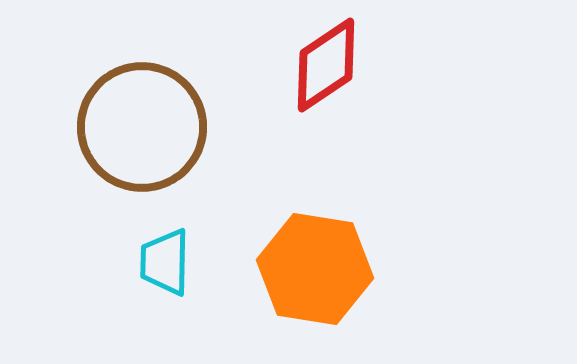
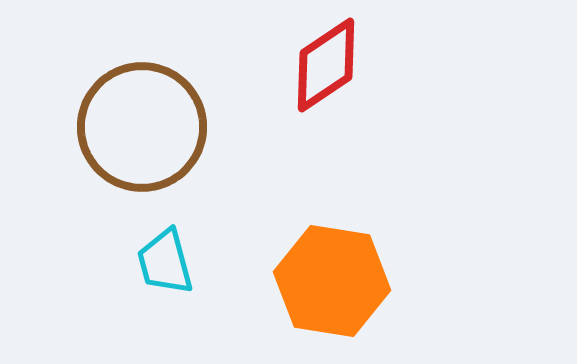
cyan trapezoid: rotated 16 degrees counterclockwise
orange hexagon: moved 17 px right, 12 px down
